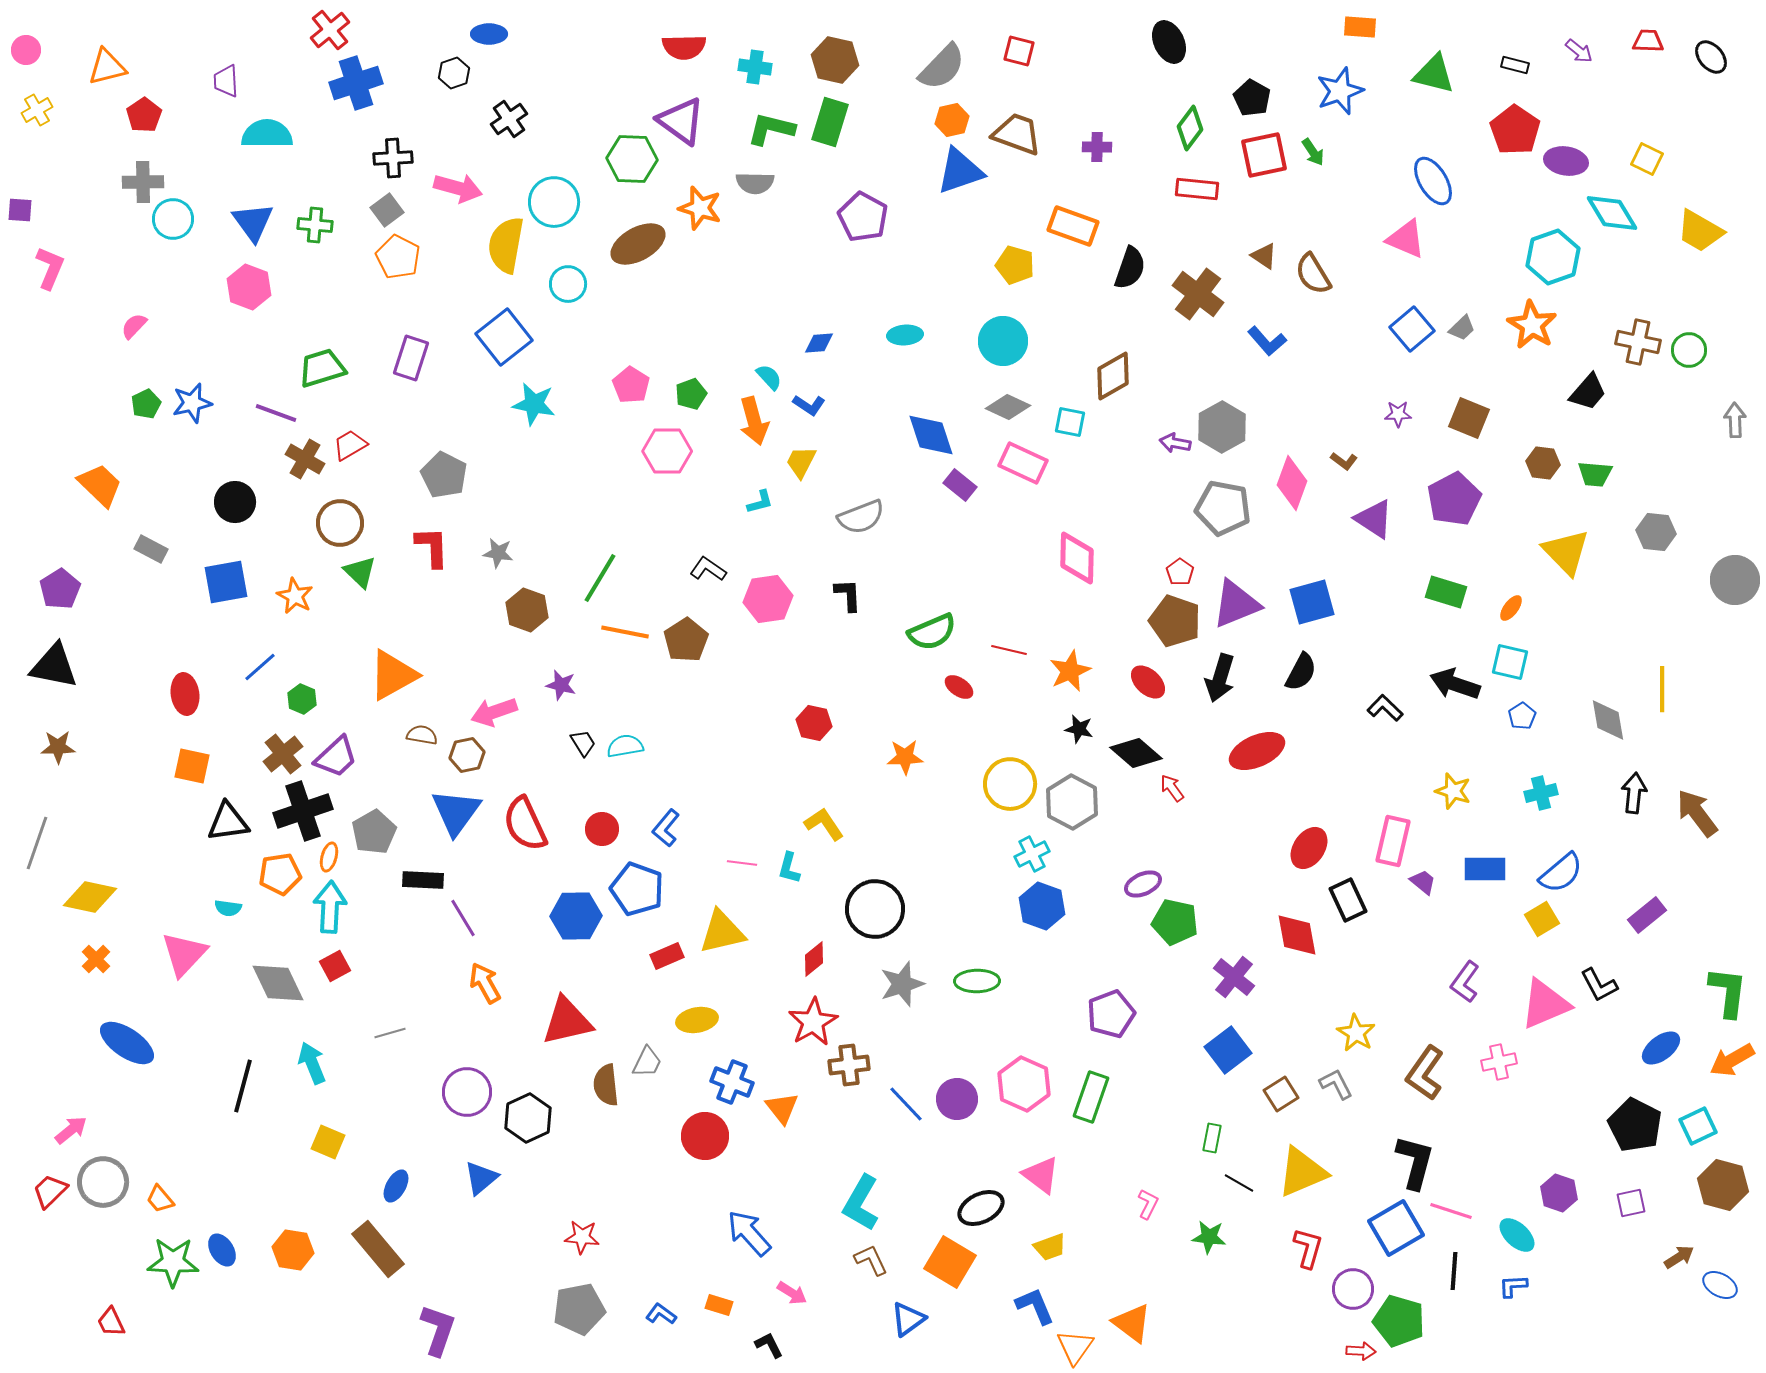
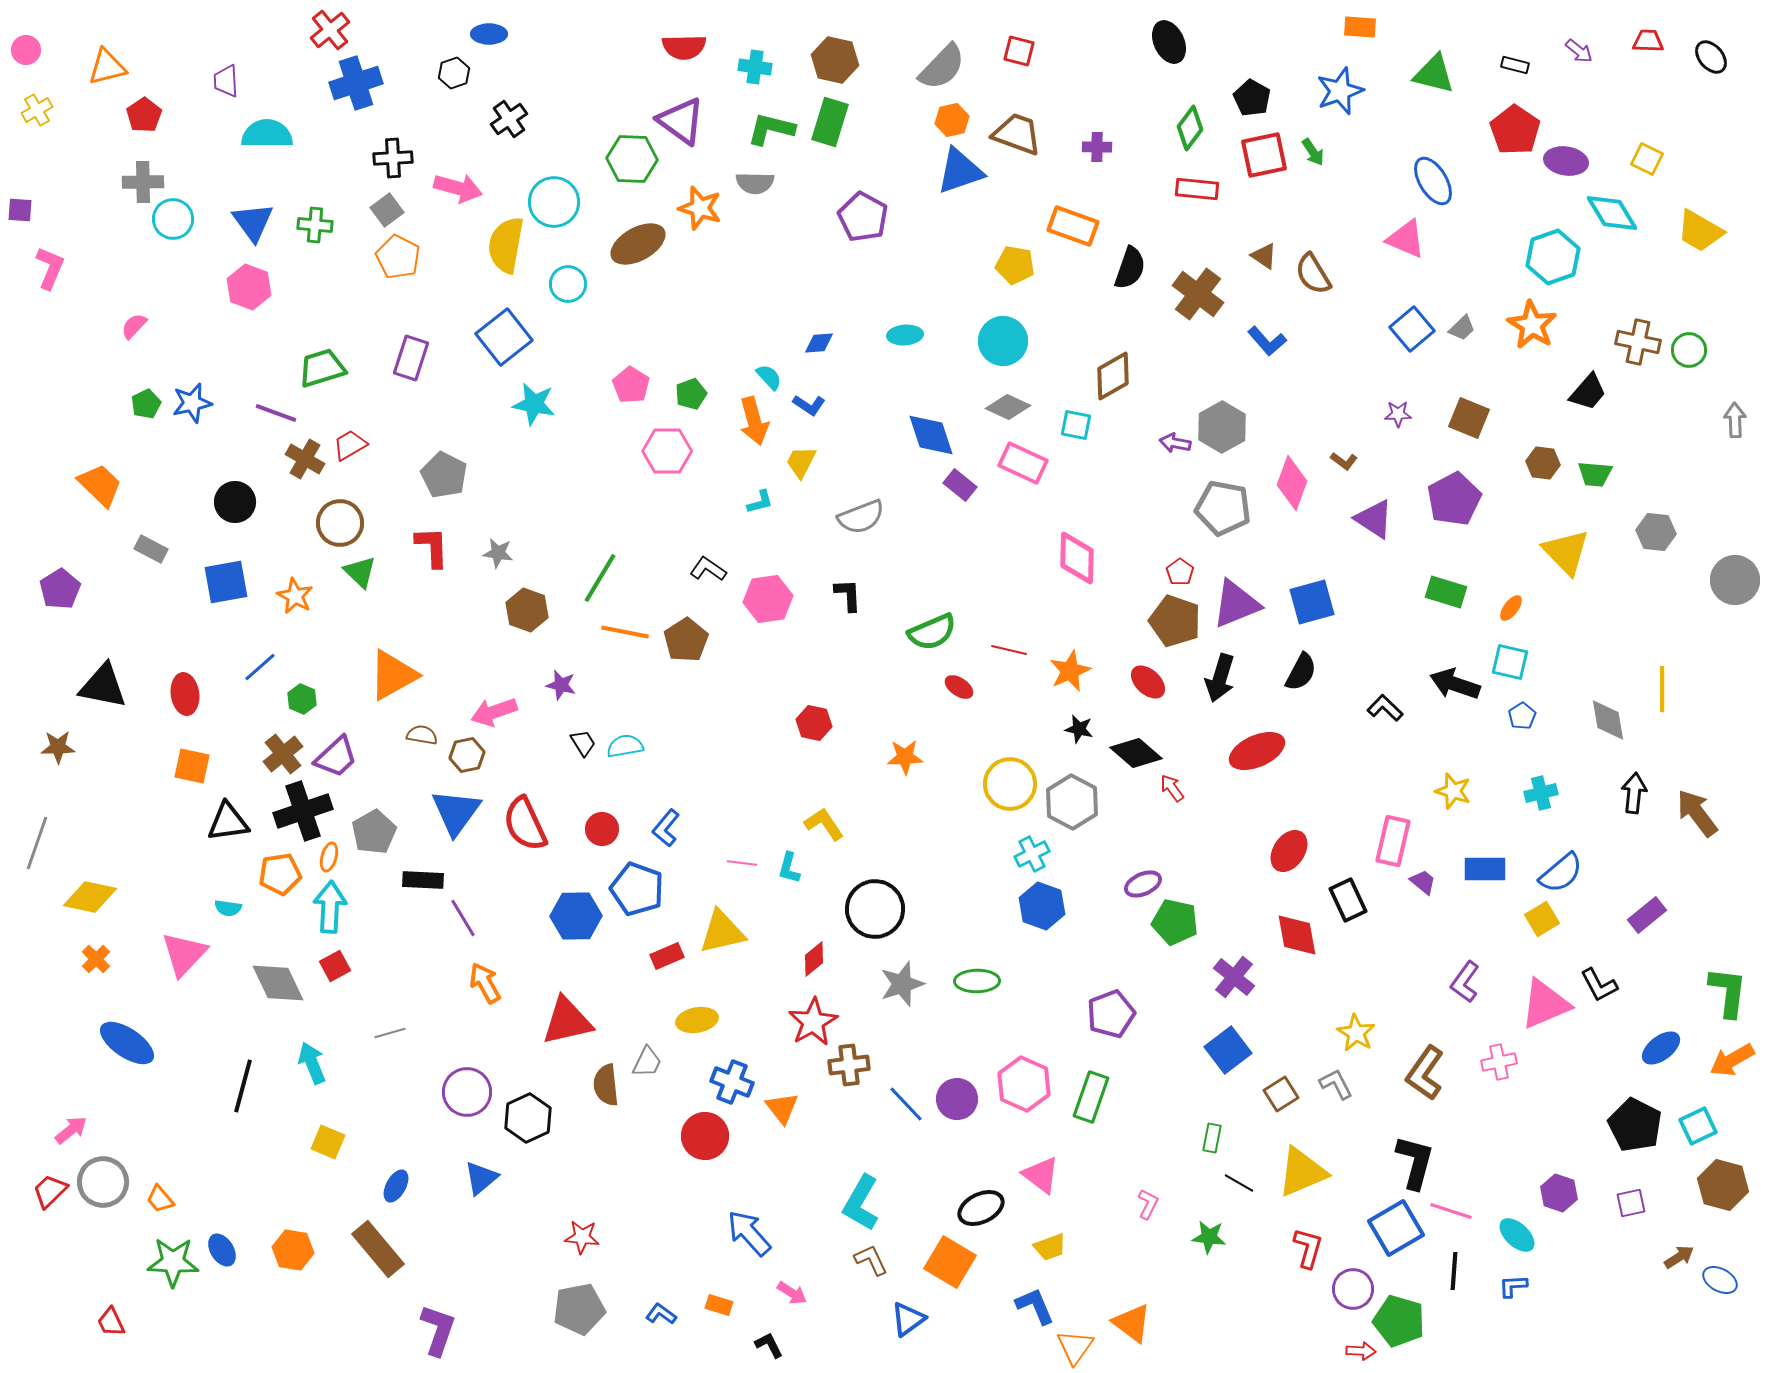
yellow pentagon at (1015, 265): rotated 6 degrees counterclockwise
cyan square at (1070, 422): moved 6 px right, 3 px down
black triangle at (54, 666): moved 49 px right, 20 px down
red ellipse at (1309, 848): moved 20 px left, 3 px down
blue ellipse at (1720, 1285): moved 5 px up
